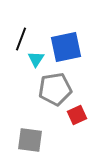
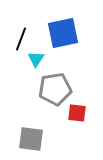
blue square: moved 3 px left, 14 px up
red square: moved 2 px up; rotated 30 degrees clockwise
gray square: moved 1 px right, 1 px up
